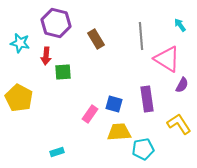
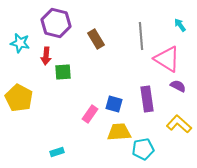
purple semicircle: moved 4 px left, 1 px down; rotated 91 degrees counterclockwise
yellow L-shape: rotated 15 degrees counterclockwise
